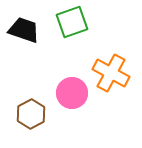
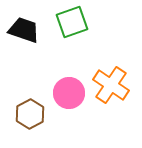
orange cross: moved 12 px down; rotated 6 degrees clockwise
pink circle: moved 3 px left
brown hexagon: moved 1 px left
